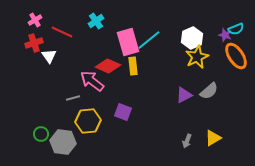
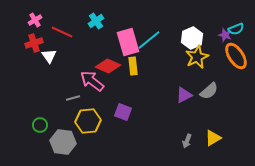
green circle: moved 1 px left, 9 px up
